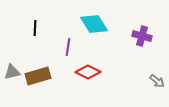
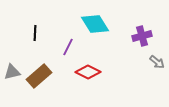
cyan diamond: moved 1 px right
black line: moved 5 px down
purple cross: rotated 30 degrees counterclockwise
purple line: rotated 18 degrees clockwise
brown rectangle: moved 1 px right; rotated 25 degrees counterclockwise
gray arrow: moved 19 px up
